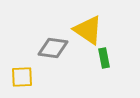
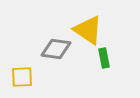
gray diamond: moved 3 px right, 1 px down
